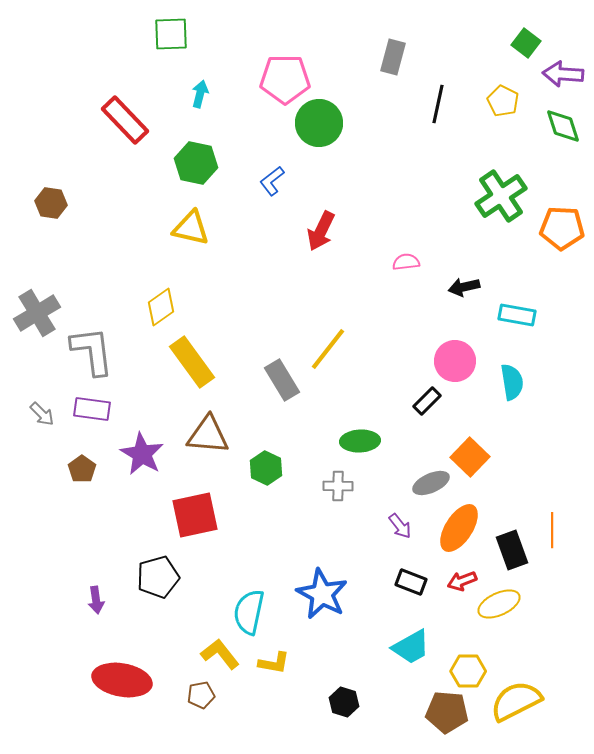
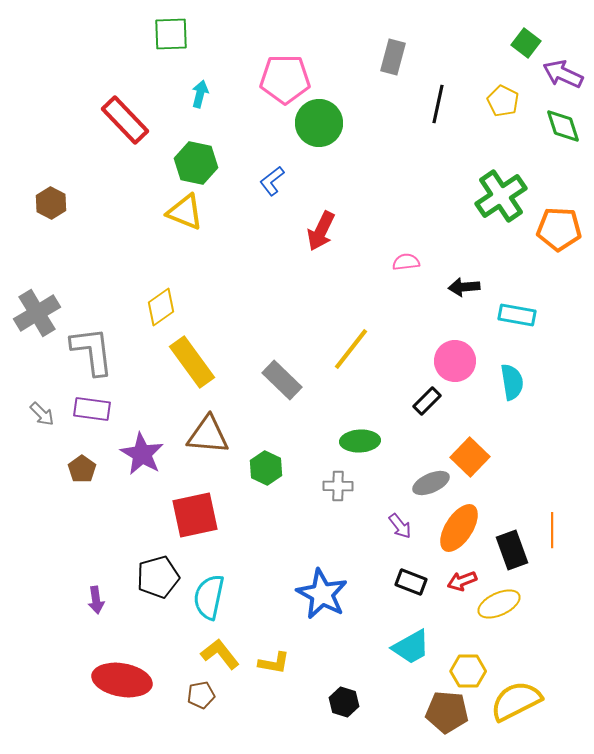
purple arrow at (563, 74): rotated 21 degrees clockwise
brown hexagon at (51, 203): rotated 20 degrees clockwise
yellow triangle at (191, 228): moved 6 px left, 16 px up; rotated 9 degrees clockwise
orange pentagon at (562, 228): moved 3 px left, 1 px down
black arrow at (464, 287): rotated 8 degrees clockwise
yellow line at (328, 349): moved 23 px right
gray rectangle at (282, 380): rotated 15 degrees counterclockwise
cyan semicircle at (249, 612): moved 40 px left, 15 px up
